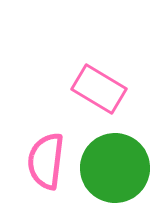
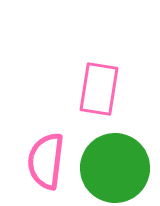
pink rectangle: rotated 68 degrees clockwise
